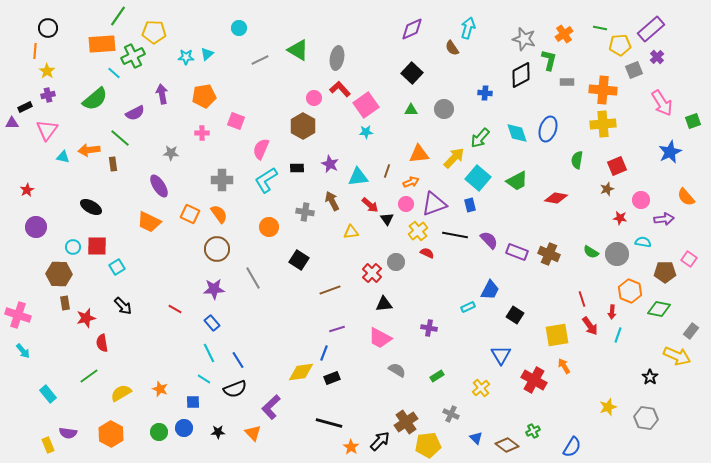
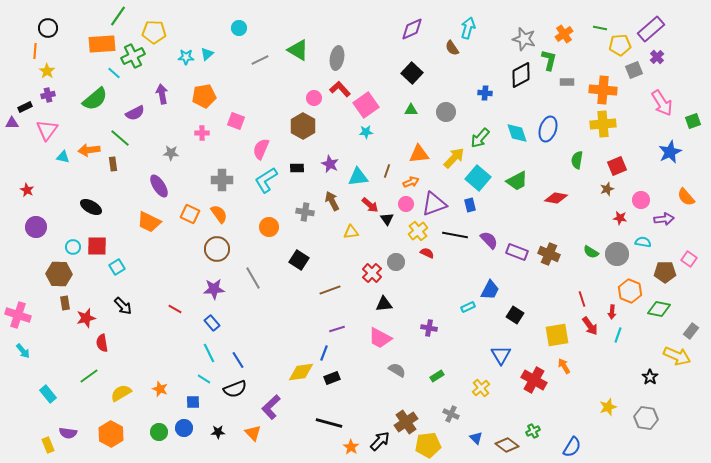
gray circle at (444, 109): moved 2 px right, 3 px down
red star at (27, 190): rotated 16 degrees counterclockwise
